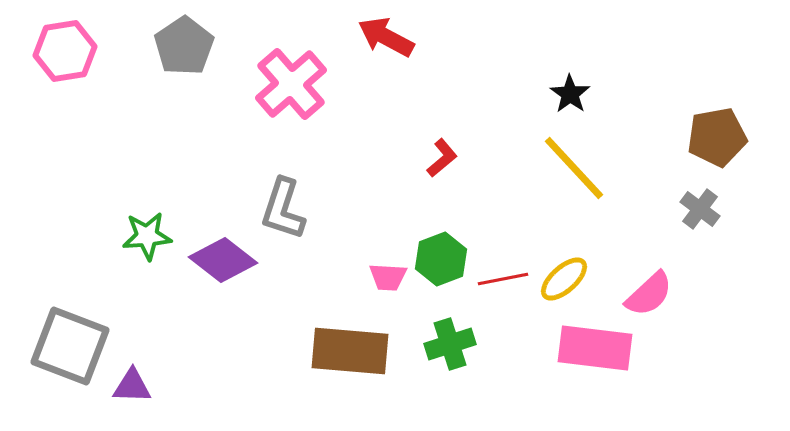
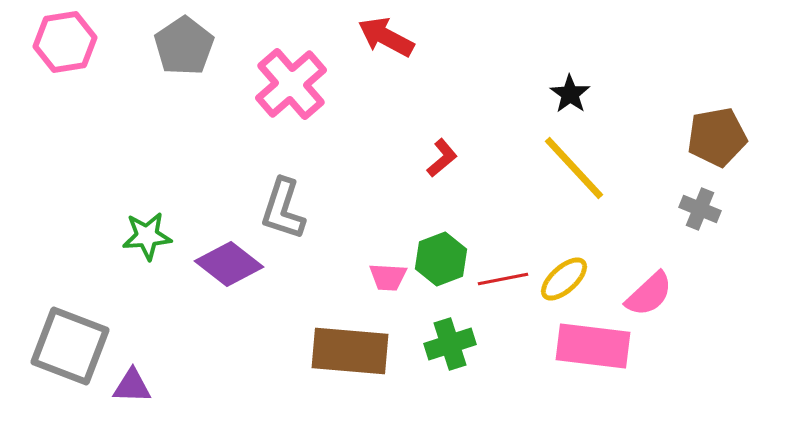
pink hexagon: moved 9 px up
gray cross: rotated 15 degrees counterclockwise
purple diamond: moved 6 px right, 4 px down
pink rectangle: moved 2 px left, 2 px up
